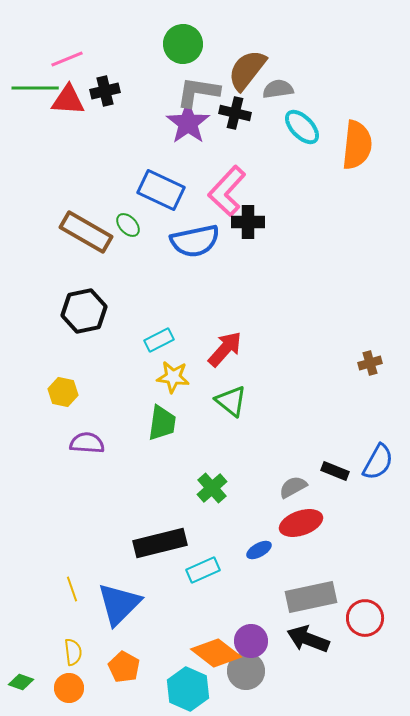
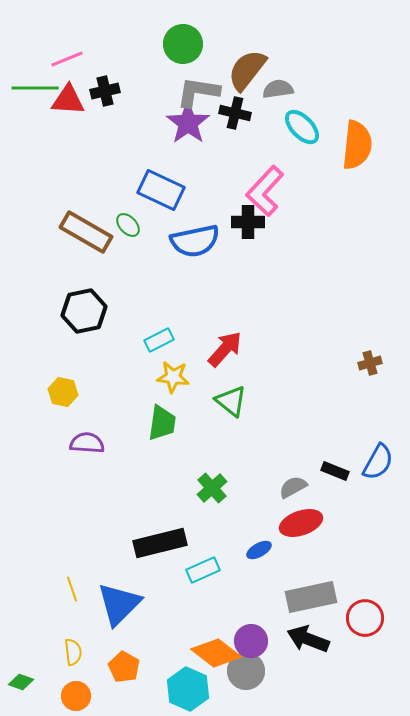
pink L-shape at (227, 191): moved 38 px right
orange circle at (69, 688): moved 7 px right, 8 px down
